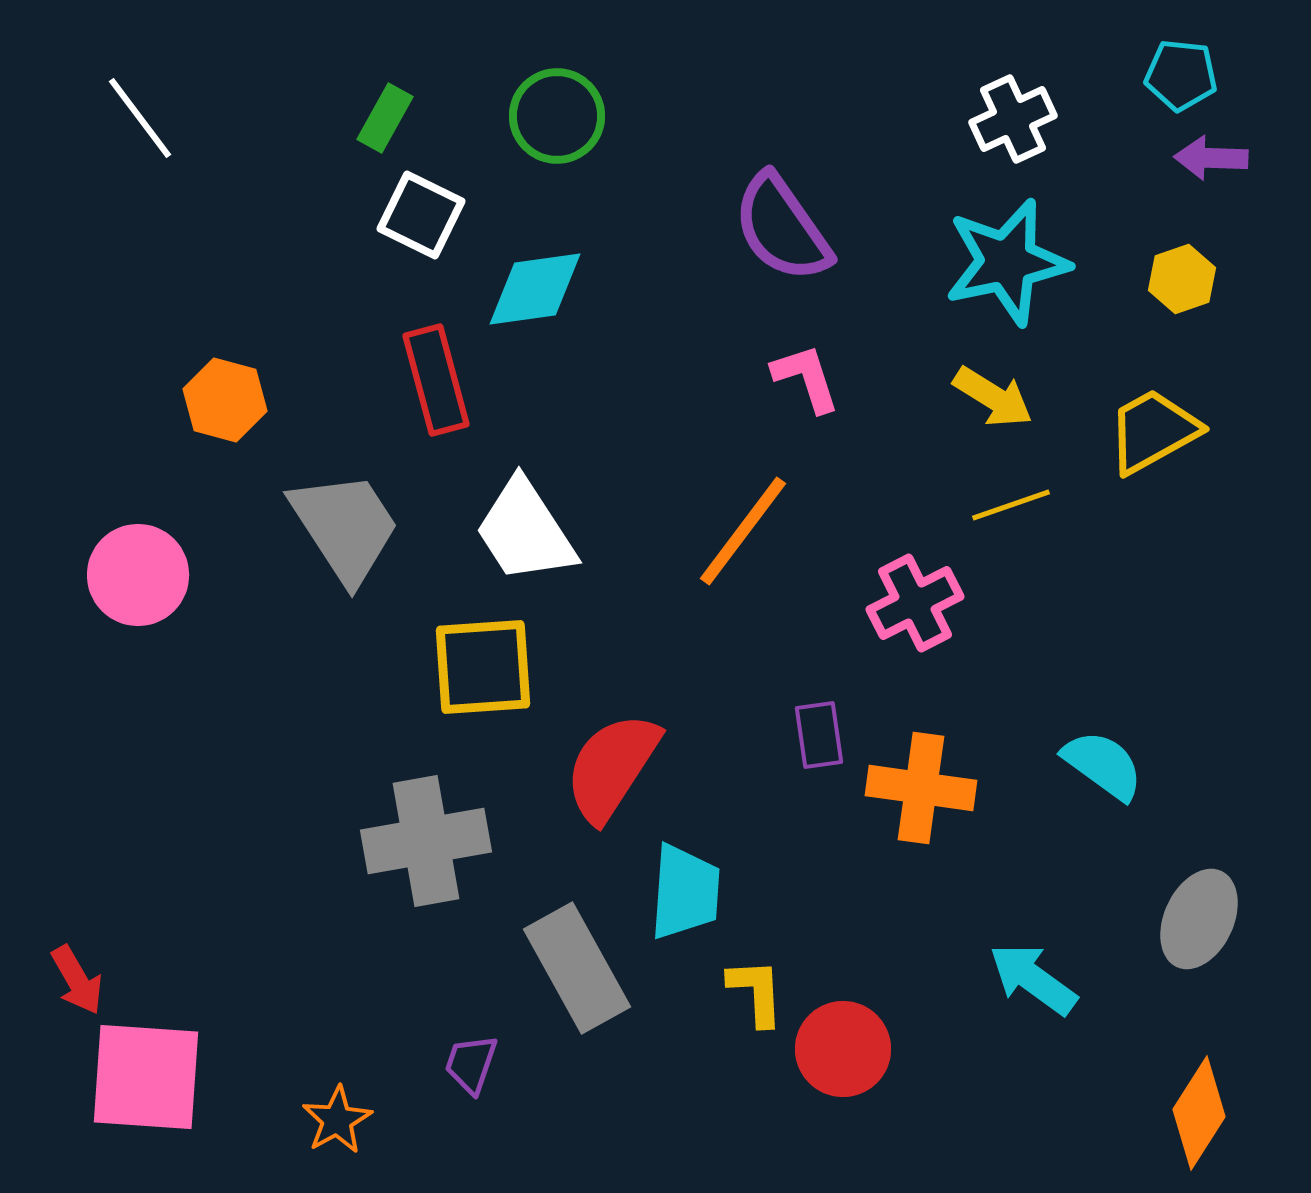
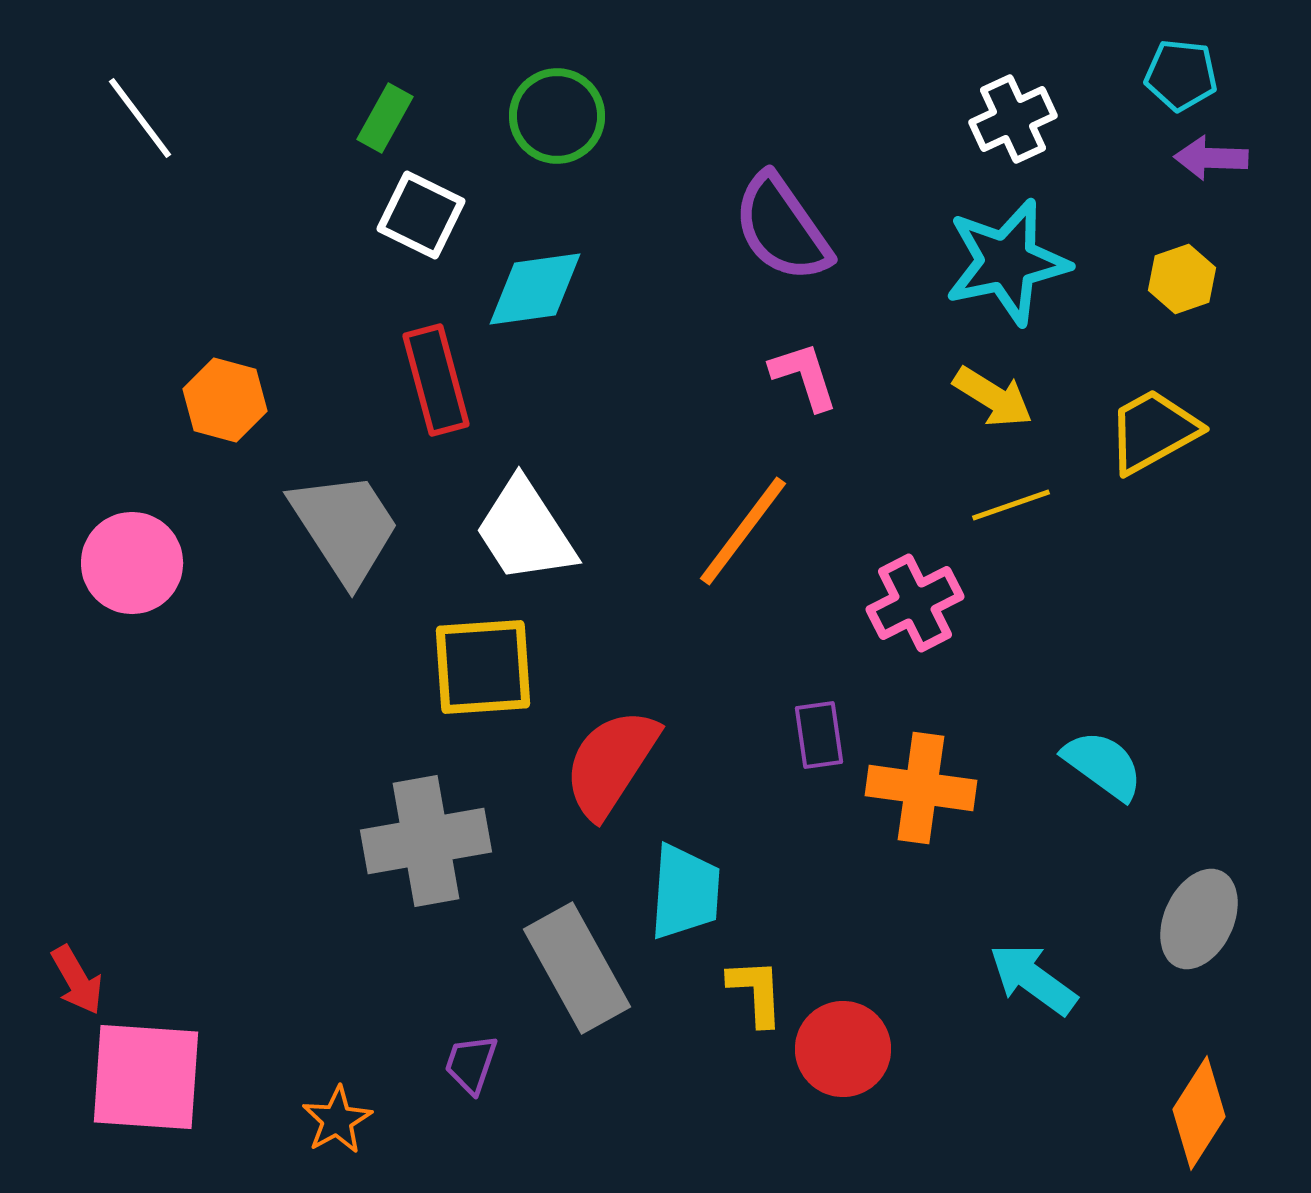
pink L-shape: moved 2 px left, 2 px up
pink circle: moved 6 px left, 12 px up
red semicircle: moved 1 px left, 4 px up
